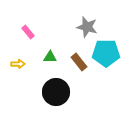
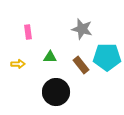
gray star: moved 5 px left, 2 px down
pink rectangle: rotated 32 degrees clockwise
cyan pentagon: moved 1 px right, 4 px down
brown rectangle: moved 2 px right, 3 px down
